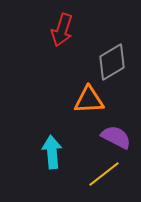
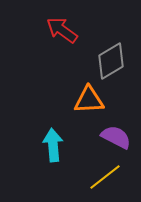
red arrow: rotated 108 degrees clockwise
gray diamond: moved 1 px left, 1 px up
cyan arrow: moved 1 px right, 7 px up
yellow line: moved 1 px right, 3 px down
